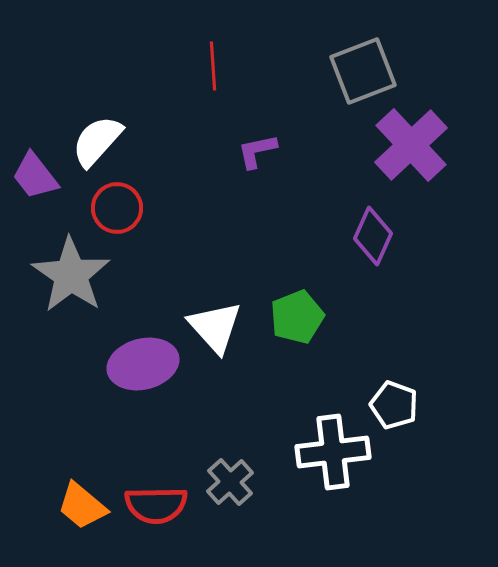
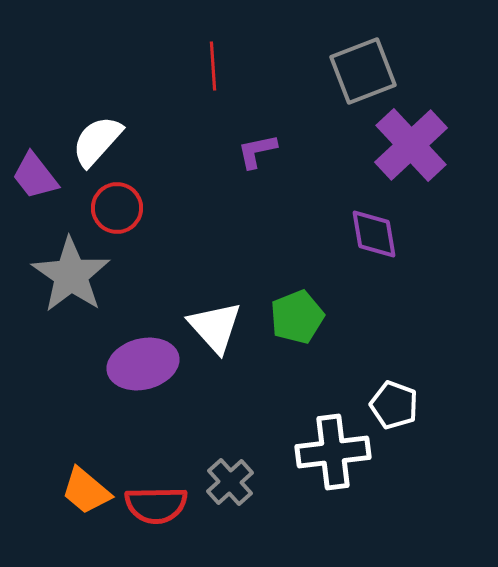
purple diamond: moved 1 px right, 2 px up; rotated 34 degrees counterclockwise
orange trapezoid: moved 4 px right, 15 px up
